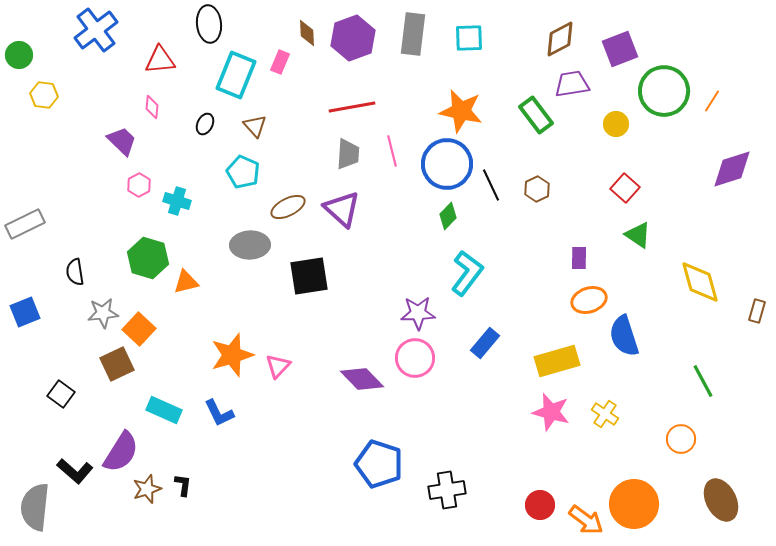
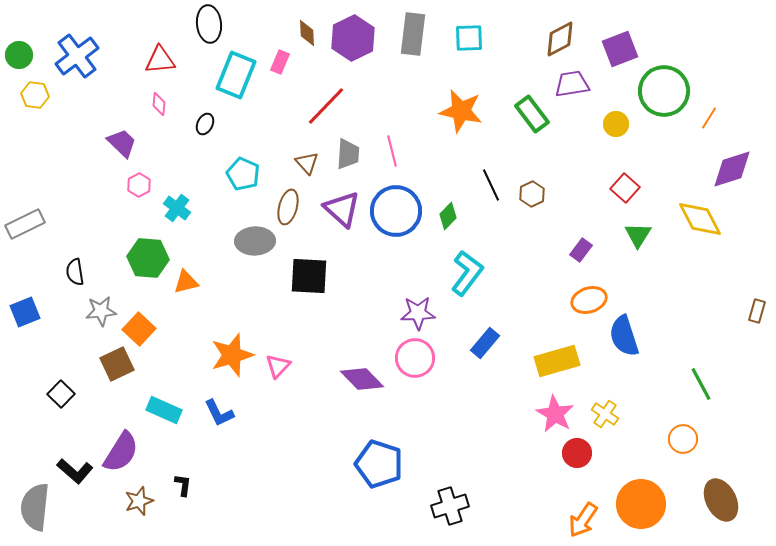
blue cross at (96, 30): moved 19 px left, 26 px down
purple hexagon at (353, 38): rotated 6 degrees counterclockwise
yellow hexagon at (44, 95): moved 9 px left
orange line at (712, 101): moved 3 px left, 17 px down
pink diamond at (152, 107): moved 7 px right, 3 px up
red line at (352, 107): moved 26 px left, 1 px up; rotated 36 degrees counterclockwise
green rectangle at (536, 115): moved 4 px left, 1 px up
brown triangle at (255, 126): moved 52 px right, 37 px down
purple trapezoid at (122, 141): moved 2 px down
blue circle at (447, 164): moved 51 px left, 47 px down
cyan pentagon at (243, 172): moved 2 px down
brown hexagon at (537, 189): moved 5 px left, 5 px down
cyan cross at (177, 201): moved 7 px down; rotated 20 degrees clockwise
brown ellipse at (288, 207): rotated 48 degrees counterclockwise
green triangle at (638, 235): rotated 28 degrees clockwise
gray ellipse at (250, 245): moved 5 px right, 4 px up
green hexagon at (148, 258): rotated 12 degrees counterclockwise
purple rectangle at (579, 258): moved 2 px right, 8 px up; rotated 35 degrees clockwise
black square at (309, 276): rotated 12 degrees clockwise
yellow diamond at (700, 282): moved 63 px up; rotated 12 degrees counterclockwise
gray star at (103, 313): moved 2 px left, 2 px up
green line at (703, 381): moved 2 px left, 3 px down
black square at (61, 394): rotated 8 degrees clockwise
pink star at (551, 412): moved 4 px right, 2 px down; rotated 15 degrees clockwise
orange circle at (681, 439): moved 2 px right
brown star at (147, 489): moved 8 px left, 12 px down
black cross at (447, 490): moved 3 px right, 16 px down; rotated 9 degrees counterclockwise
orange circle at (634, 504): moved 7 px right
red circle at (540, 505): moved 37 px right, 52 px up
orange arrow at (586, 520): moved 3 px left; rotated 87 degrees clockwise
